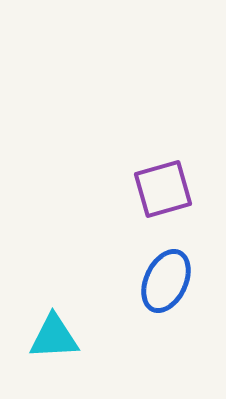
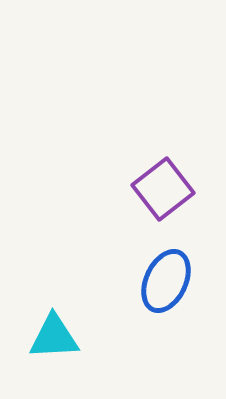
purple square: rotated 22 degrees counterclockwise
